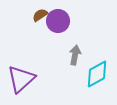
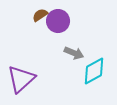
gray arrow: moved 1 px left, 2 px up; rotated 102 degrees clockwise
cyan diamond: moved 3 px left, 3 px up
